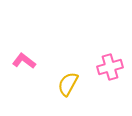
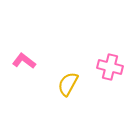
pink cross: rotated 30 degrees clockwise
